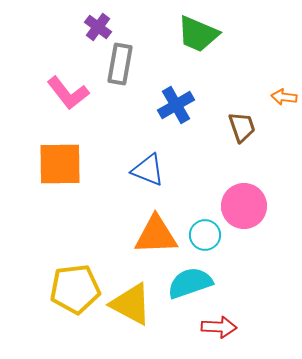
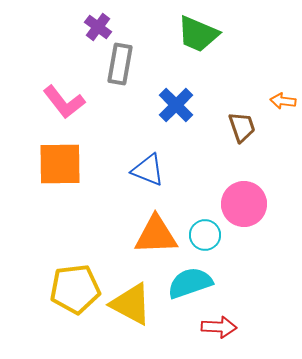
pink L-shape: moved 4 px left, 9 px down
orange arrow: moved 1 px left, 4 px down
blue cross: rotated 15 degrees counterclockwise
pink circle: moved 2 px up
